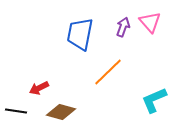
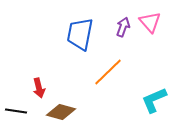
red arrow: rotated 78 degrees counterclockwise
